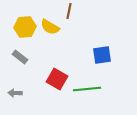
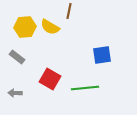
gray rectangle: moved 3 px left
red square: moved 7 px left
green line: moved 2 px left, 1 px up
